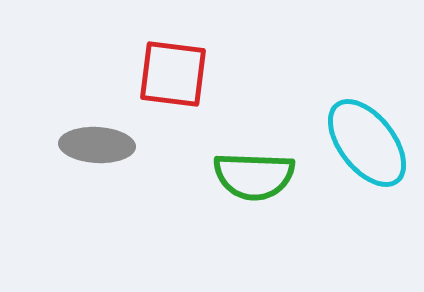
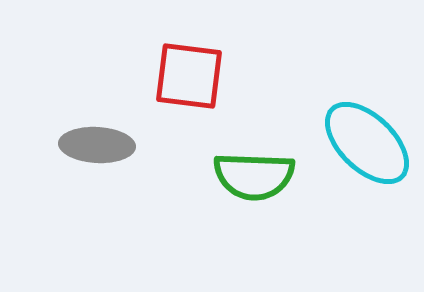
red square: moved 16 px right, 2 px down
cyan ellipse: rotated 8 degrees counterclockwise
